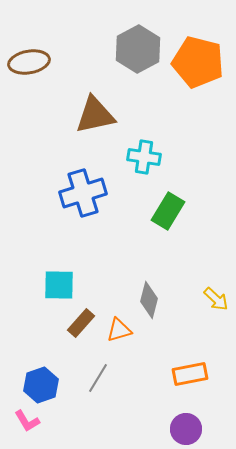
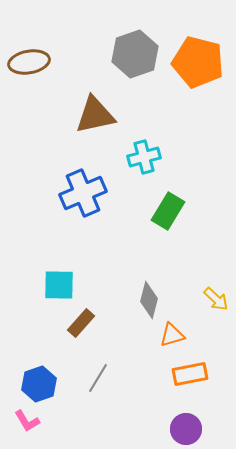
gray hexagon: moved 3 px left, 5 px down; rotated 9 degrees clockwise
cyan cross: rotated 24 degrees counterclockwise
blue cross: rotated 6 degrees counterclockwise
orange triangle: moved 53 px right, 5 px down
blue hexagon: moved 2 px left, 1 px up
